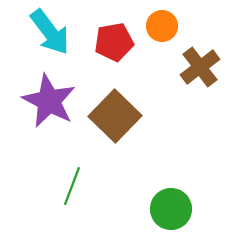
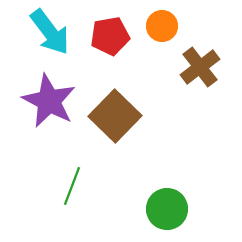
red pentagon: moved 4 px left, 6 px up
green circle: moved 4 px left
